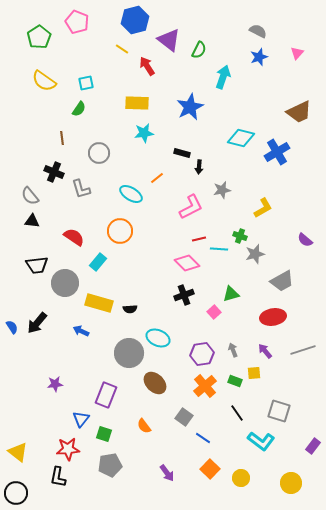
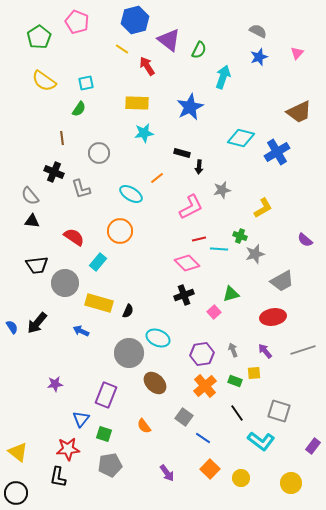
black semicircle at (130, 309): moved 2 px left, 2 px down; rotated 64 degrees counterclockwise
